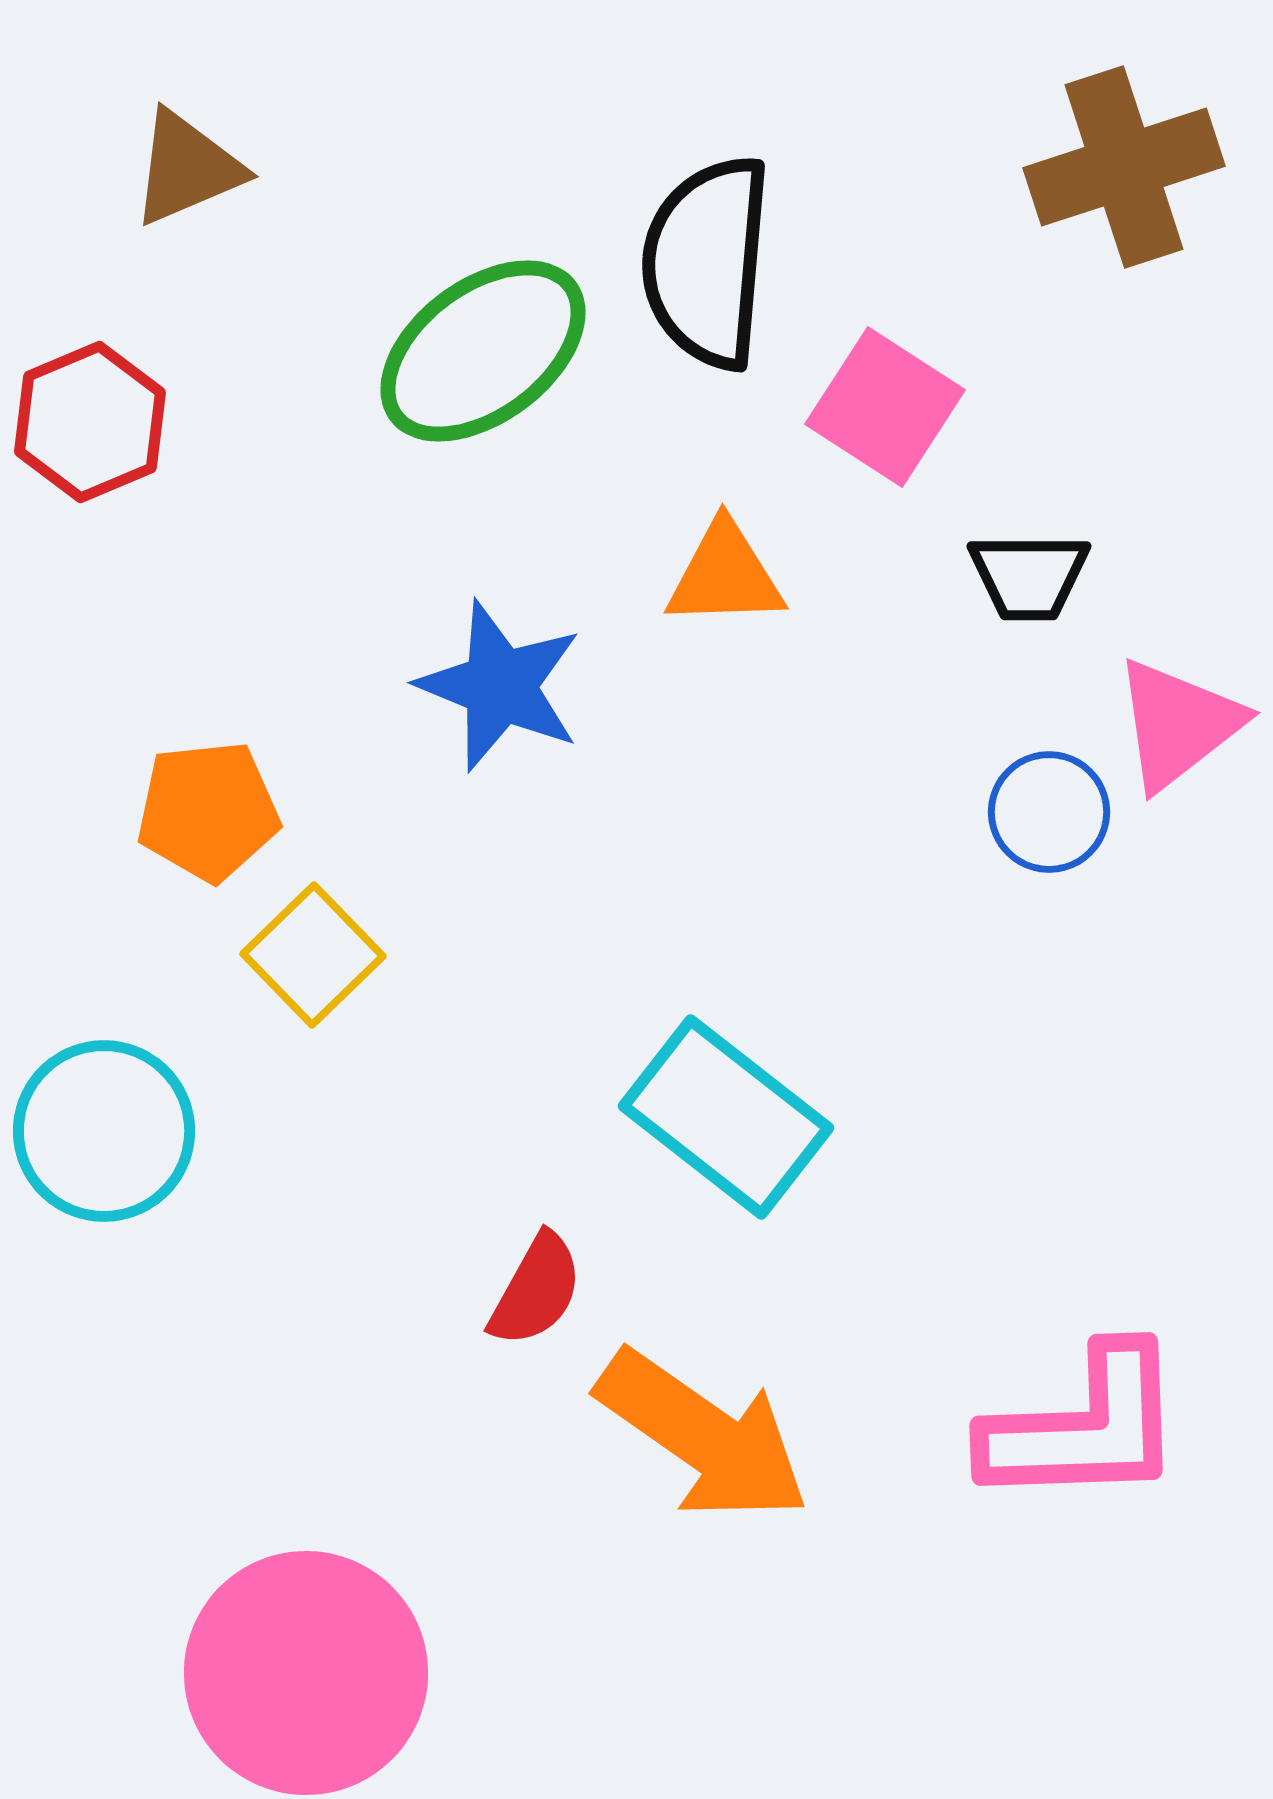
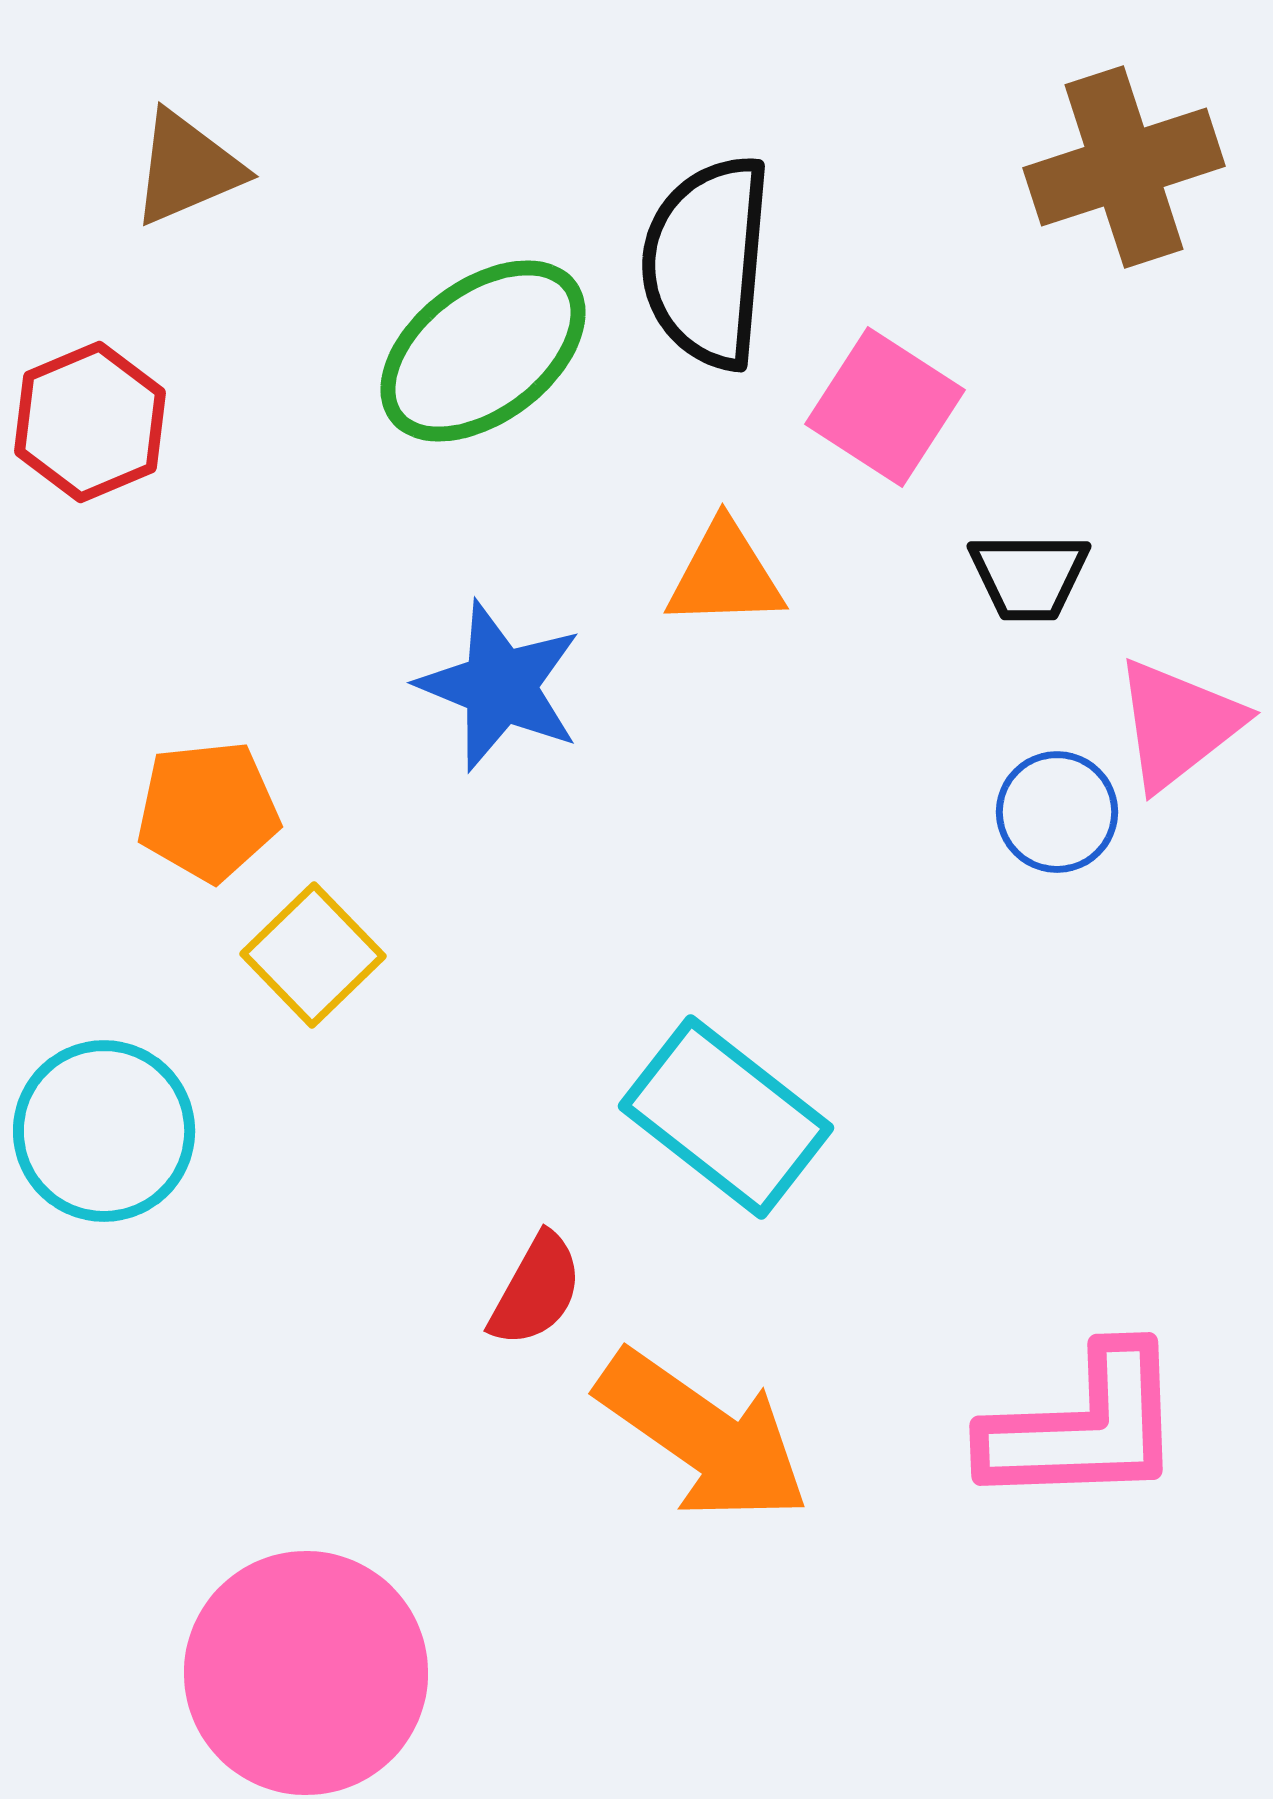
blue circle: moved 8 px right
